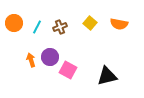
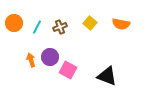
orange semicircle: moved 2 px right
black triangle: rotated 35 degrees clockwise
